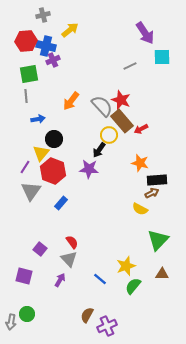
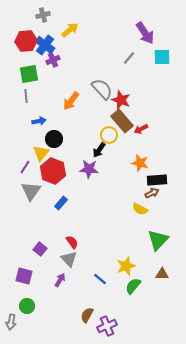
blue cross at (46, 46): moved 1 px left, 1 px up; rotated 24 degrees clockwise
gray line at (130, 66): moved 1 px left, 8 px up; rotated 24 degrees counterclockwise
gray semicircle at (102, 106): moved 17 px up
blue arrow at (38, 119): moved 1 px right, 2 px down
green circle at (27, 314): moved 8 px up
